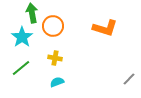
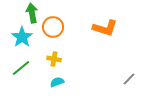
orange circle: moved 1 px down
yellow cross: moved 1 px left, 1 px down
